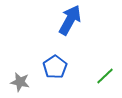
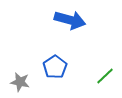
blue arrow: rotated 76 degrees clockwise
